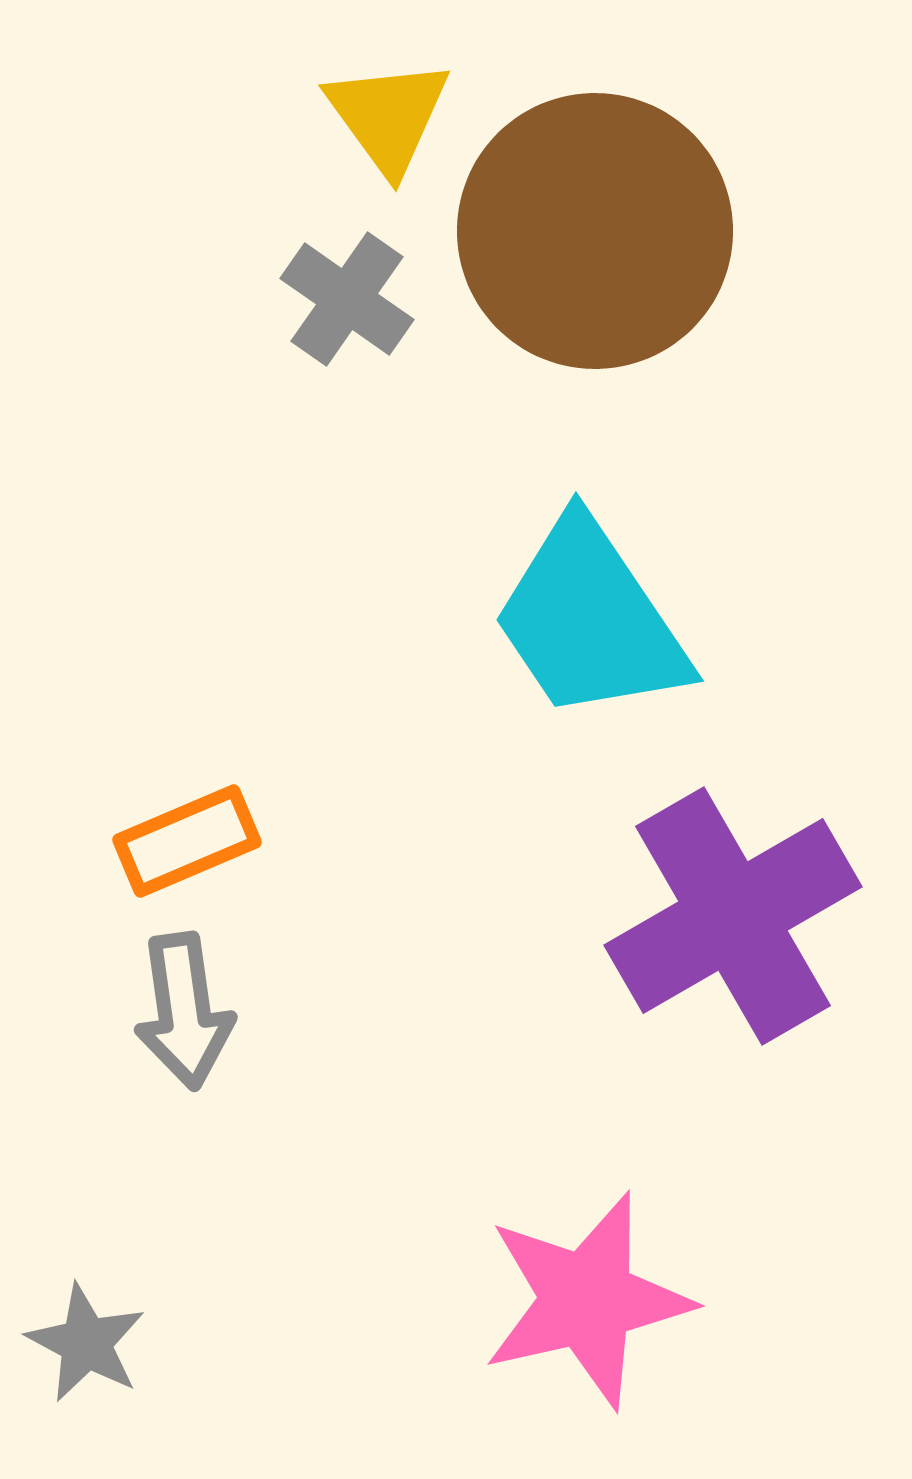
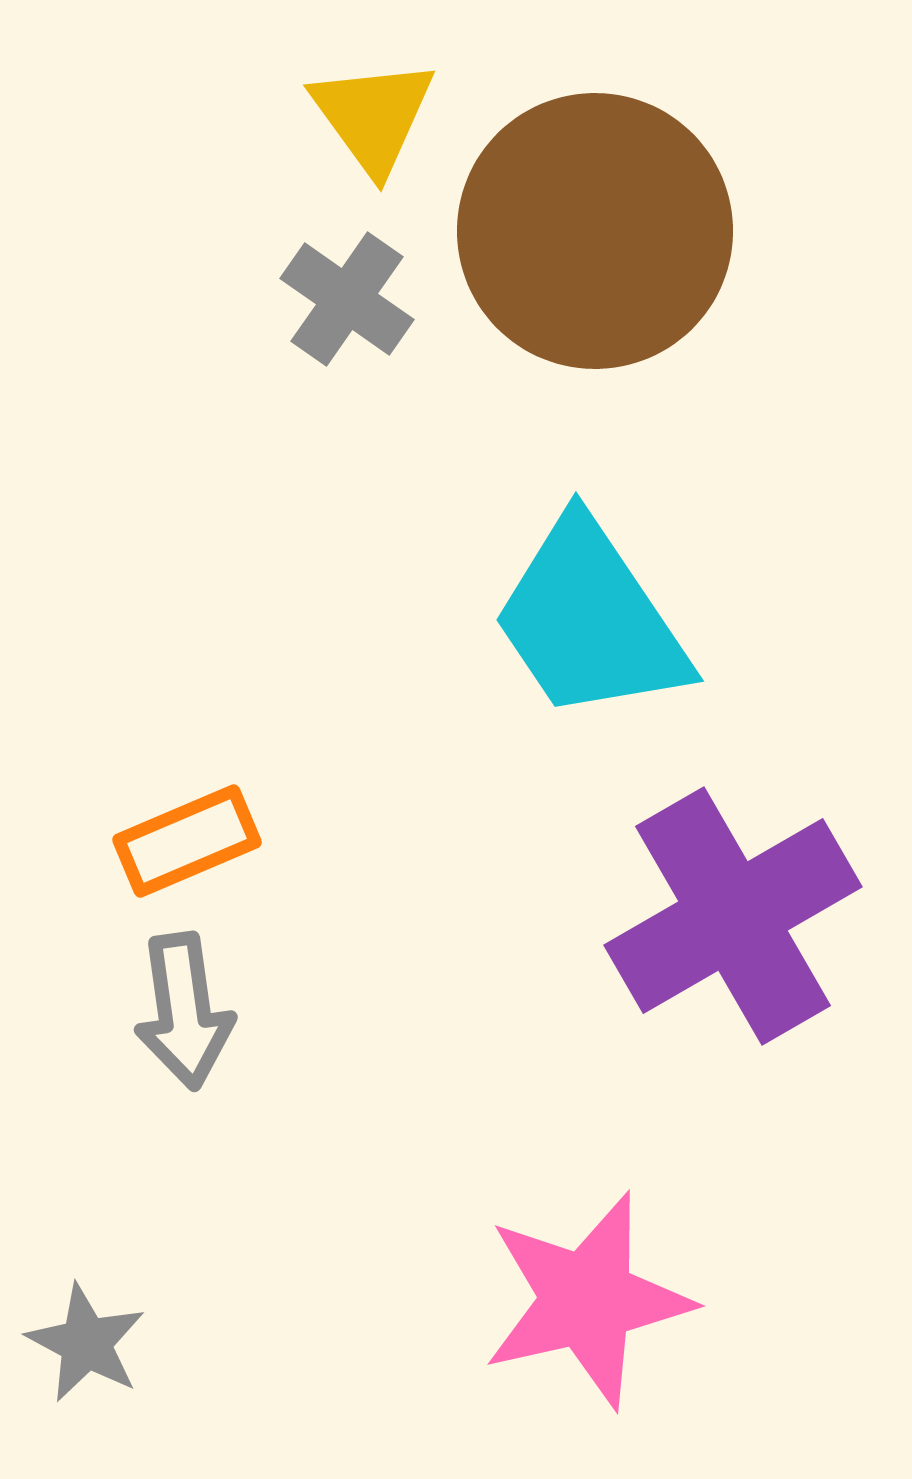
yellow triangle: moved 15 px left
